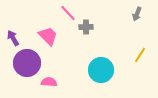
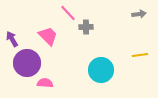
gray arrow: moved 2 px right; rotated 120 degrees counterclockwise
purple arrow: moved 1 px left, 1 px down
yellow line: rotated 49 degrees clockwise
pink semicircle: moved 4 px left, 1 px down
